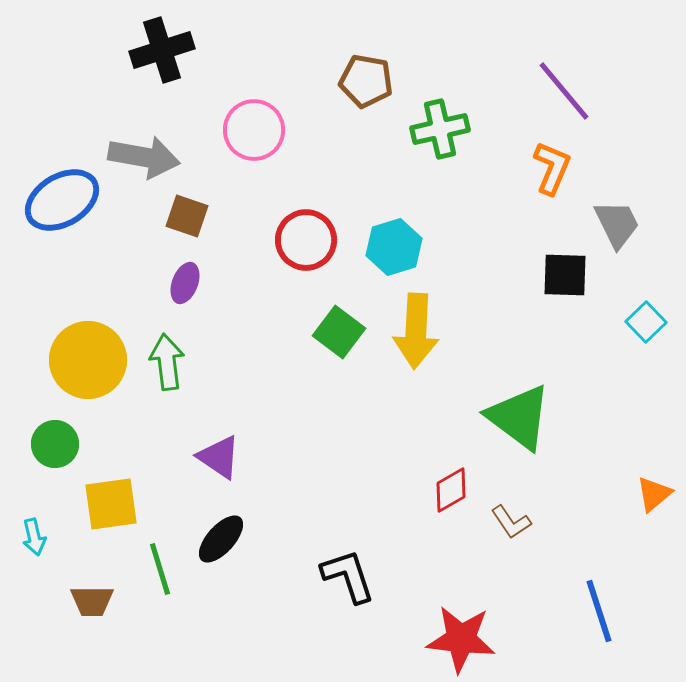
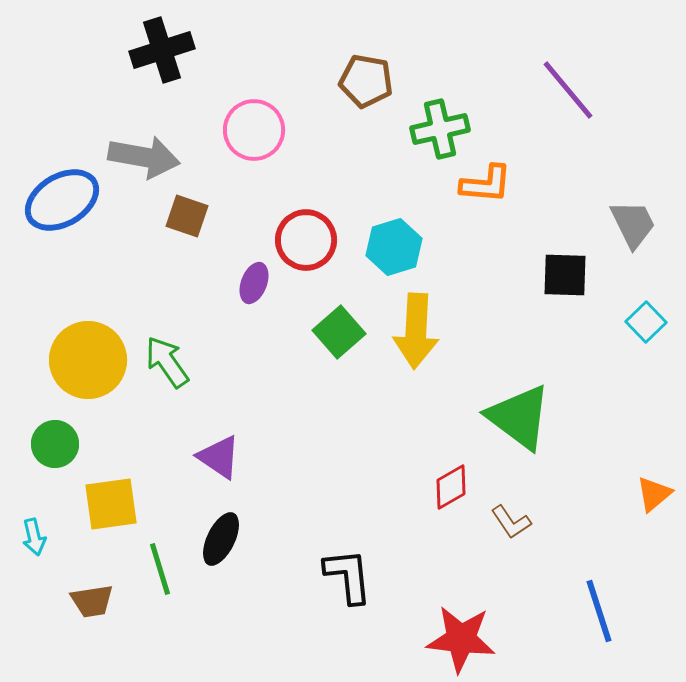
purple line: moved 4 px right, 1 px up
orange L-shape: moved 66 px left, 16 px down; rotated 72 degrees clockwise
gray trapezoid: moved 16 px right
purple ellipse: moved 69 px right
green square: rotated 12 degrees clockwise
green arrow: rotated 28 degrees counterclockwise
red diamond: moved 3 px up
black ellipse: rotated 16 degrees counterclockwise
black L-shape: rotated 12 degrees clockwise
brown trapezoid: rotated 9 degrees counterclockwise
